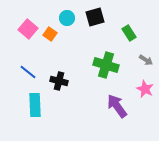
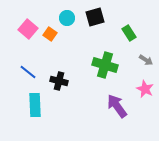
green cross: moved 1 px left
